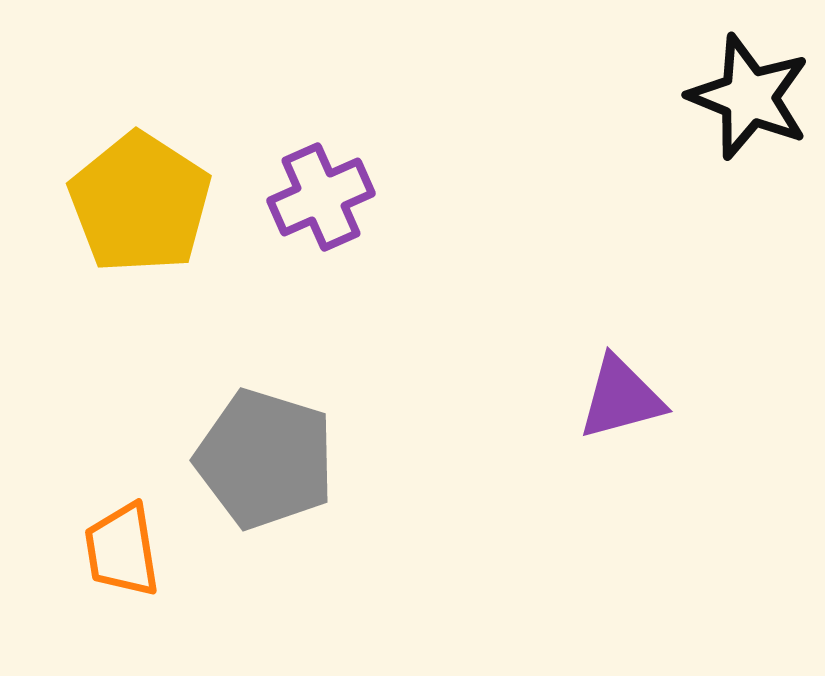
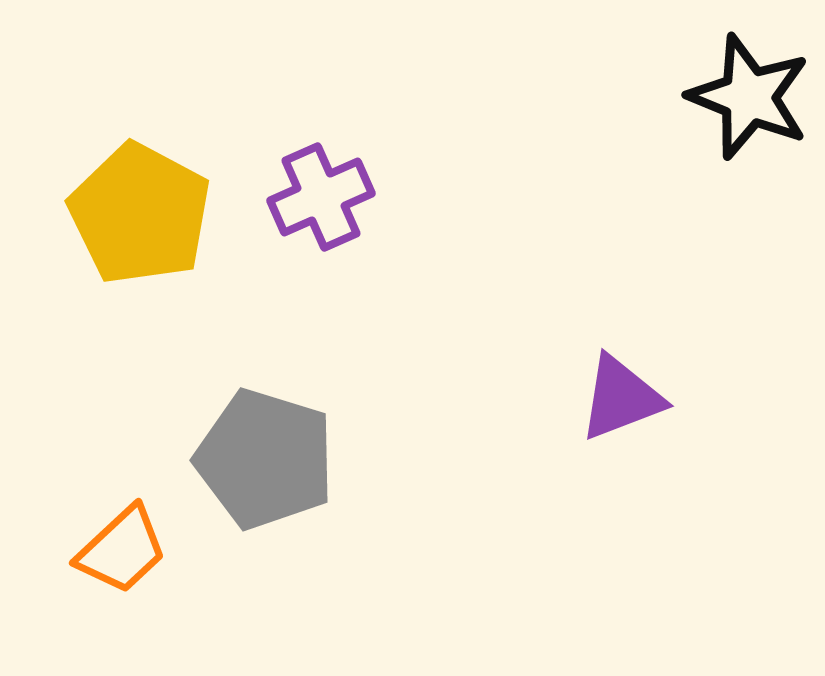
yellow pentagon: moved 11 px down; rotated 5 degrees counterclockwise
purple triangle: rotated 6 degrees counterclockwise
orange trapezoid: rotated 124 degrees counterclockwise
